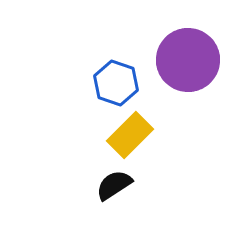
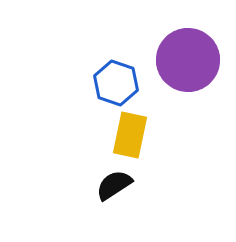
yellow rectangle: rotated 33 degrees counterclockwise
